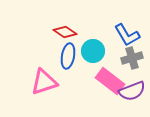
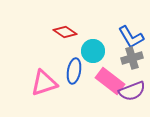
blue L-shape: moved 4 px right, 2 px down
blue ellipse: moved 6 px right, 15 px down
pink triangle: moved 1 px down
